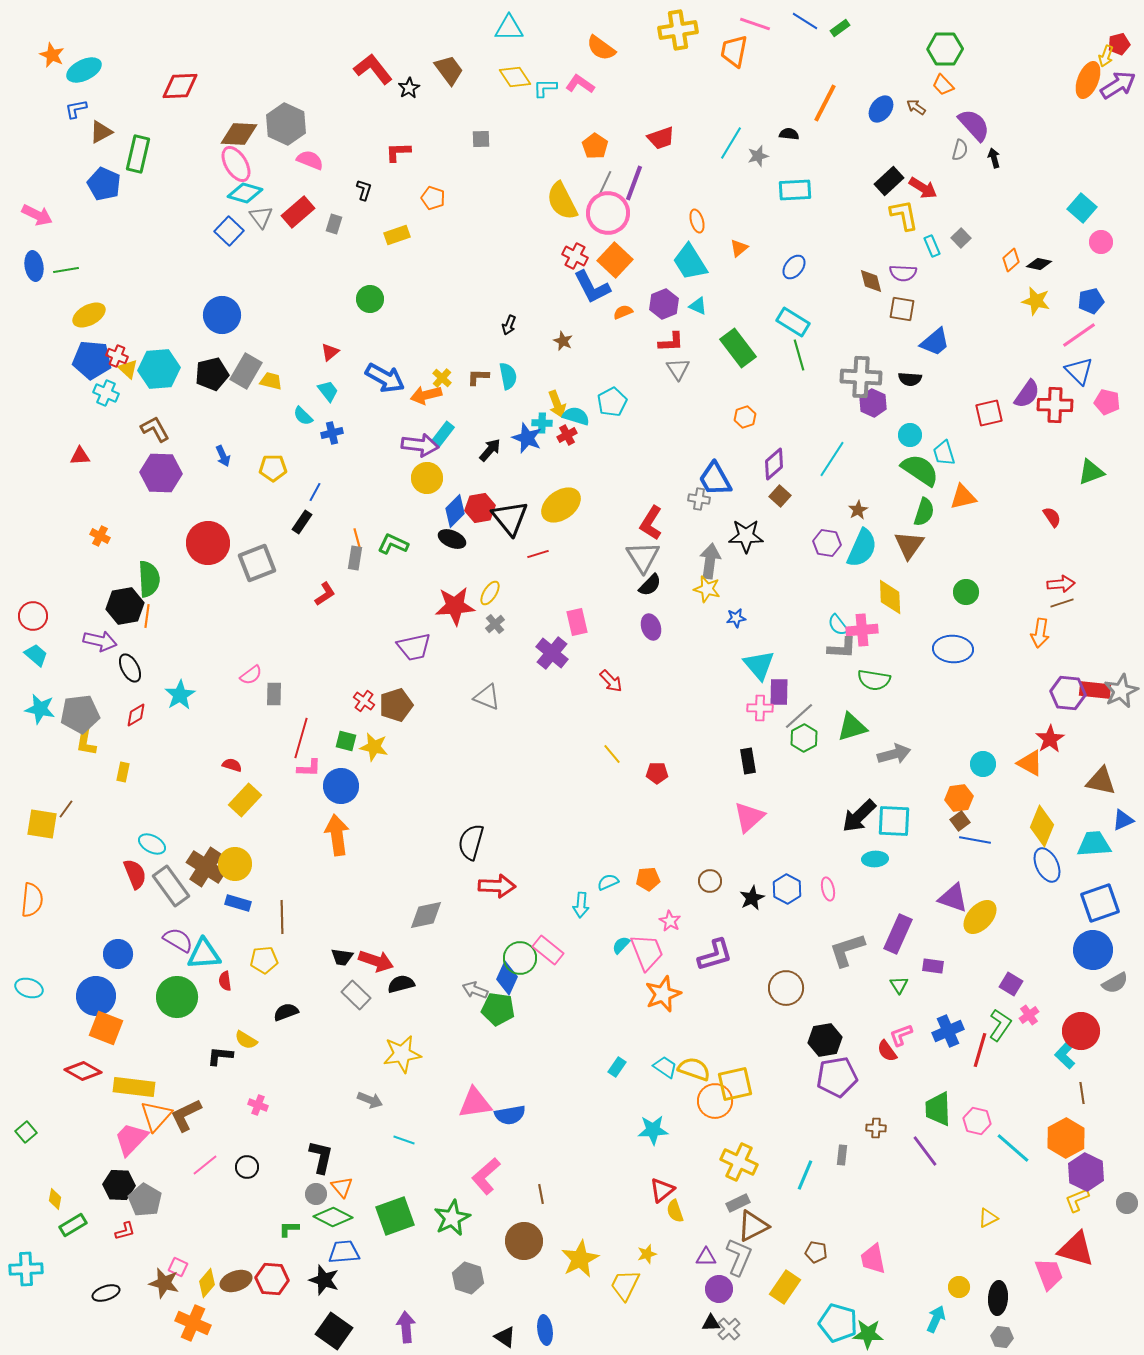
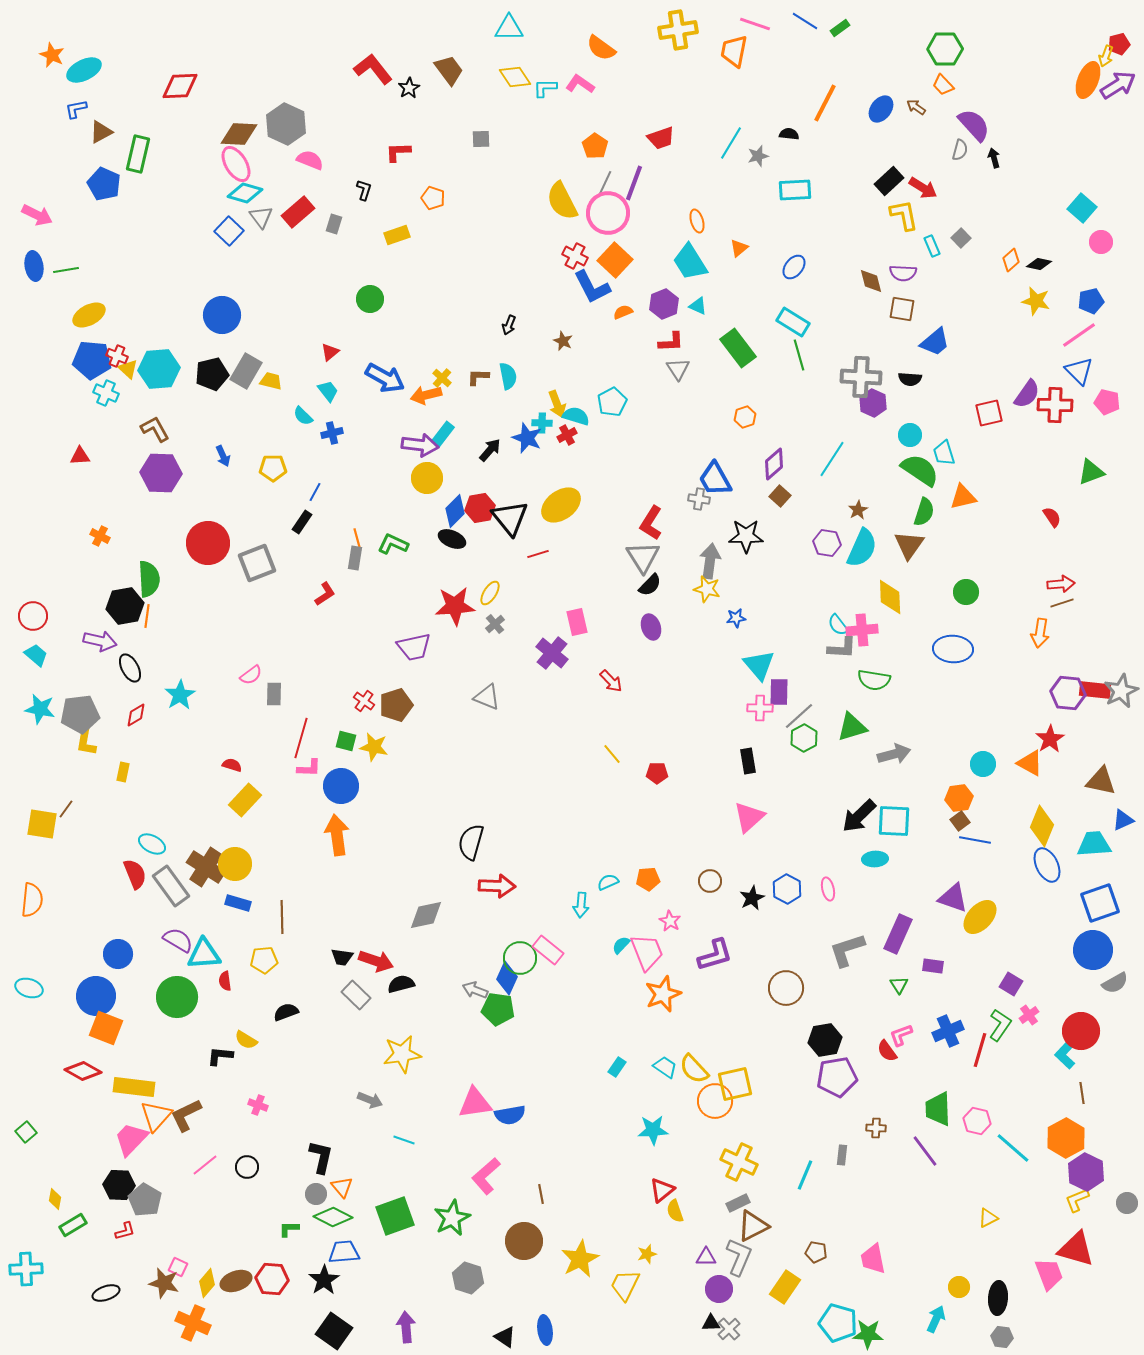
yellow semicircle at (694, 1069): rotated 152 degrees counterclockwise
black star at (324, 1280): rotated 20 degrees clockwise
